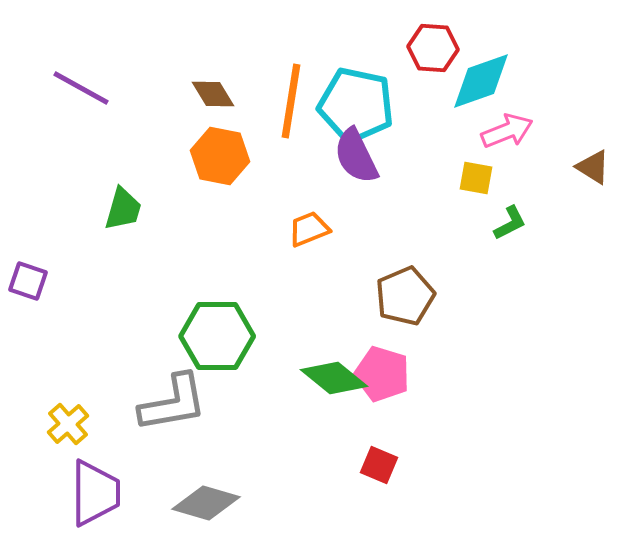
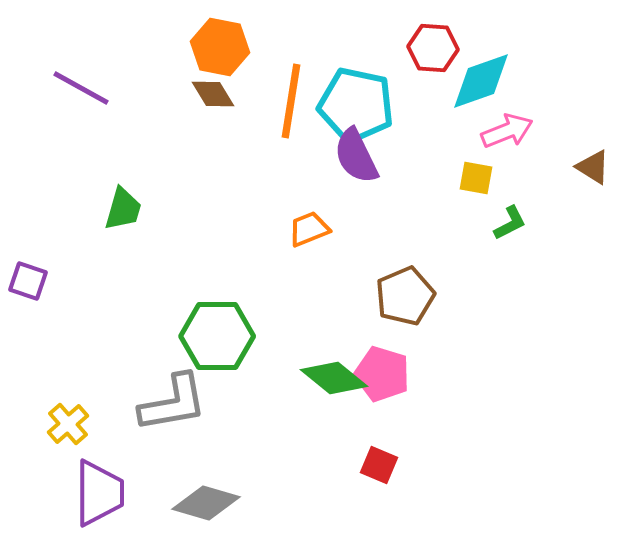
orange hexagon: moved 109 px up
purple trapezoid: moved 4 px right
